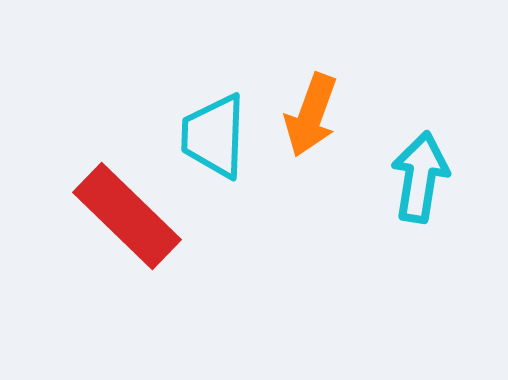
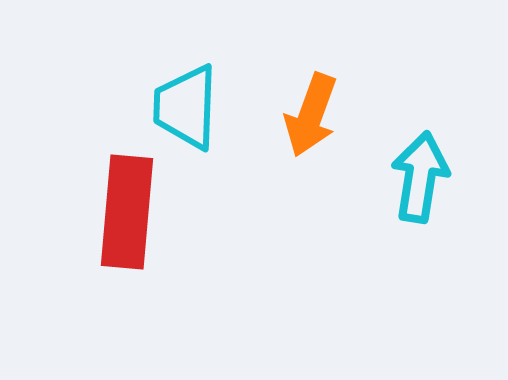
cyan trapezoid: moved 28 px left, 29 px up
red rectangle: moved 4 px up; rotated 51 degrees clockwise
